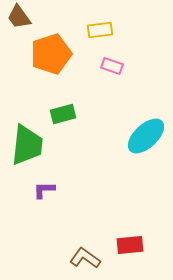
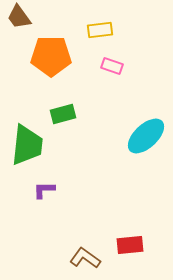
orange pentagon: moved 2 px down; rotated 18 degrees clockwise
